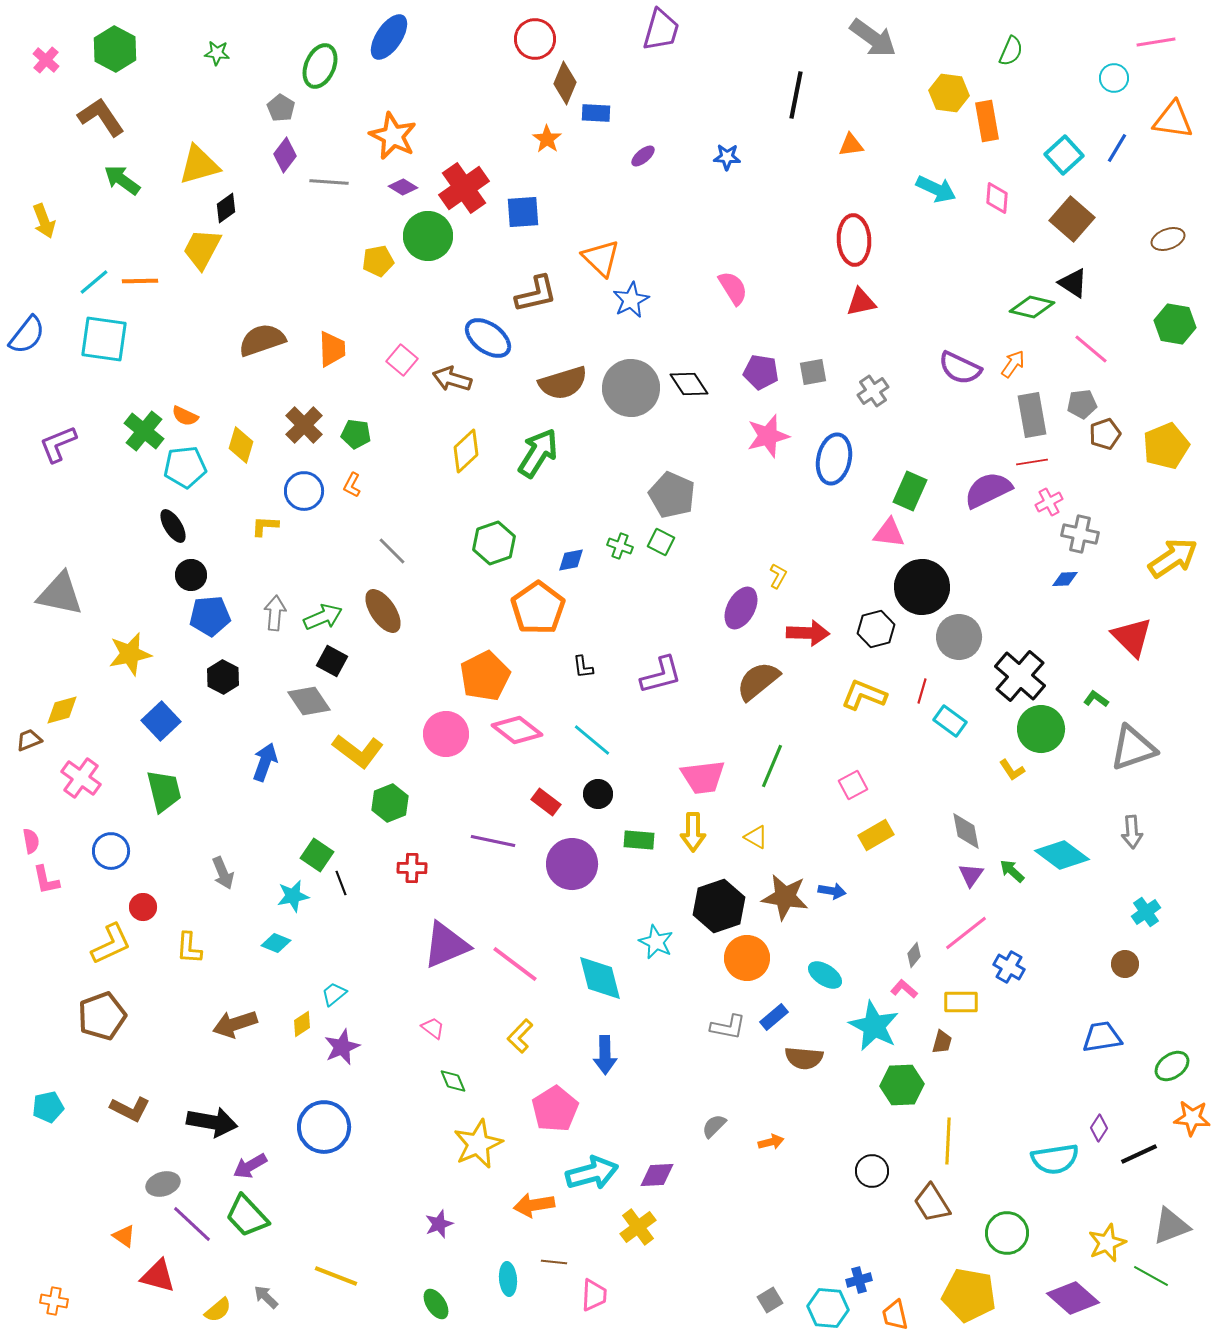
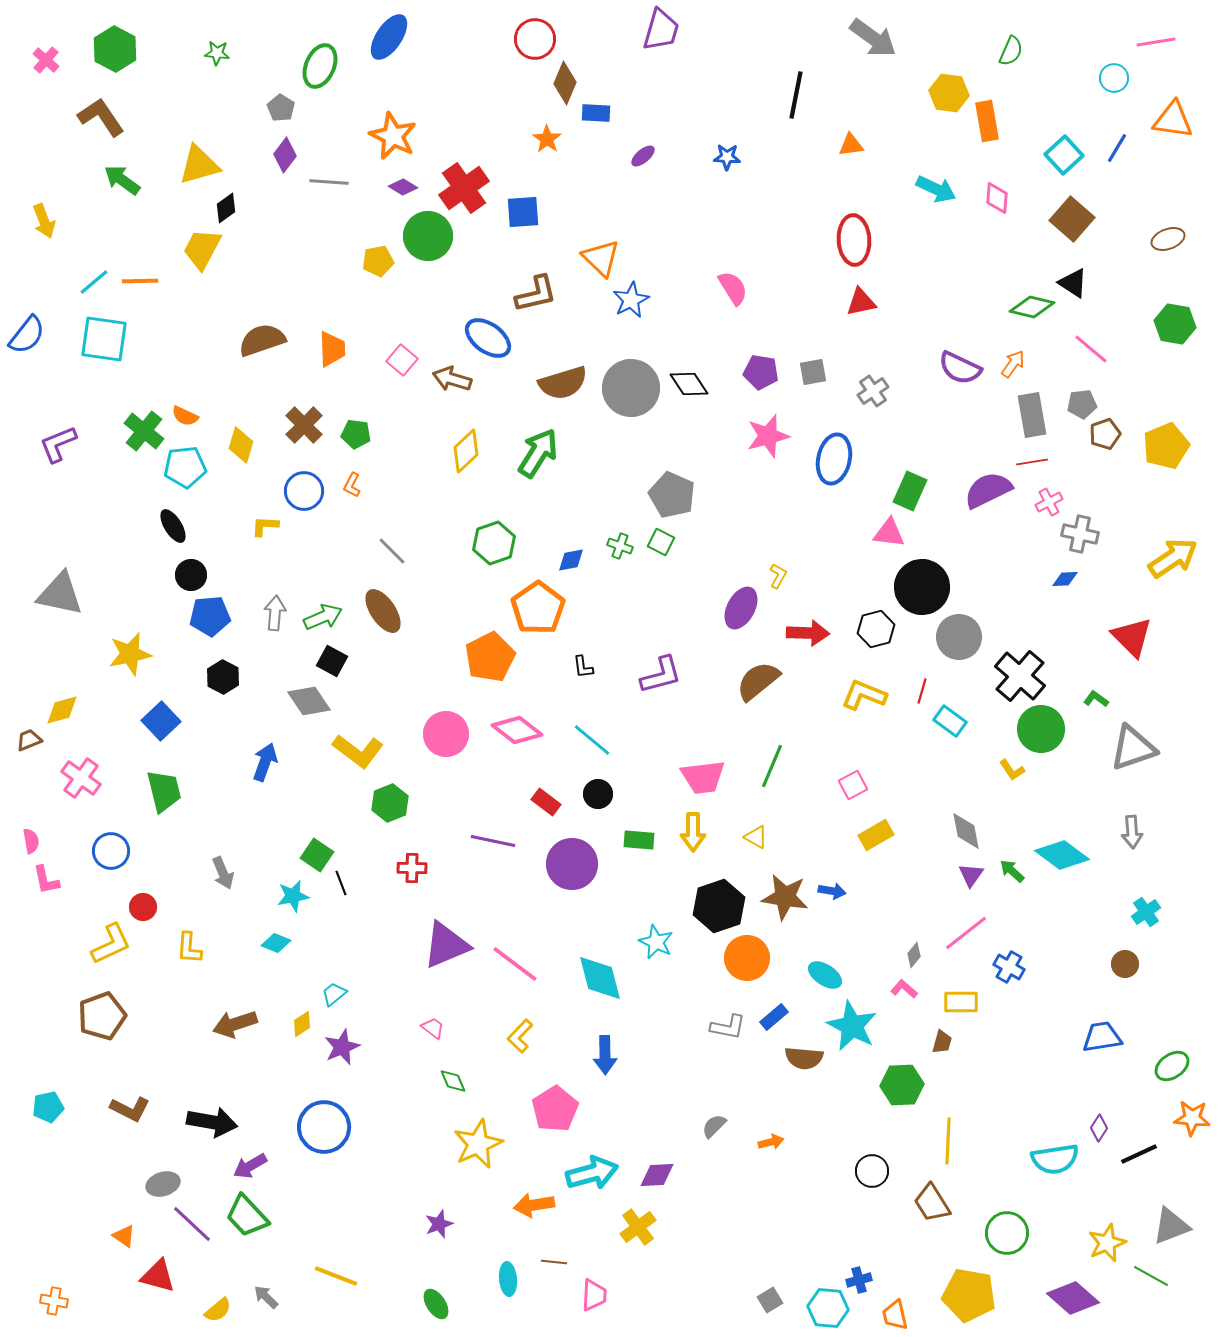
orange pentagon at (485, 676): moved 5 px right, 19 px up
cyan star at (874, 1026): moved 22 px left
